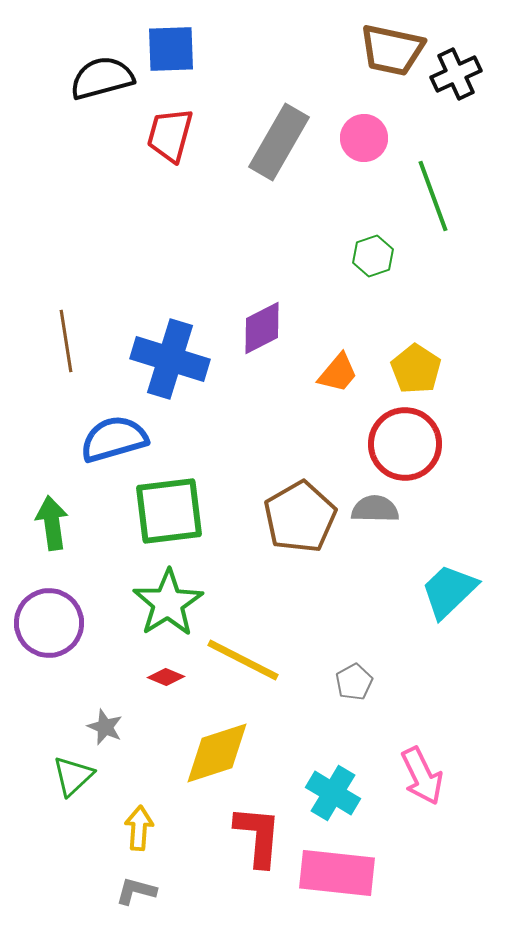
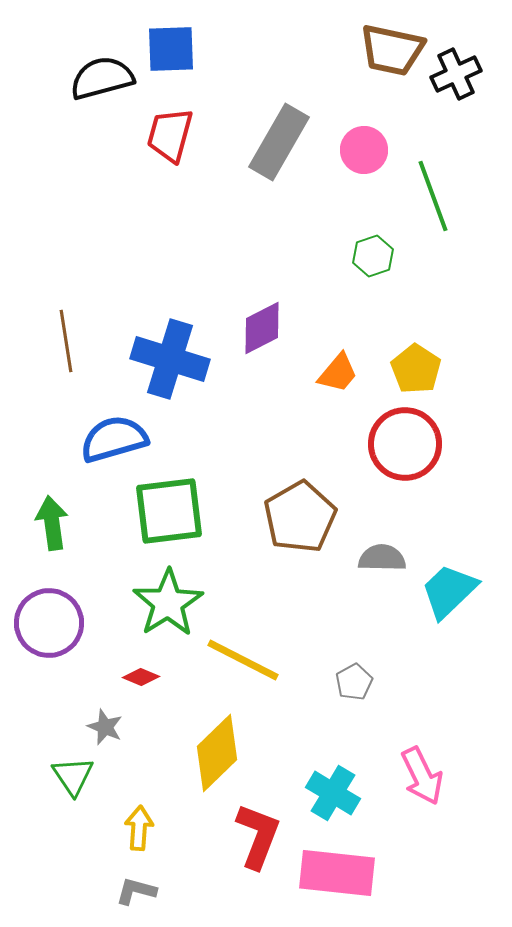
pink circle: moved 12 px down
gray semicircle: moved 7 px right, 49 px down
red diamond: moved 25 px left
yellow diamond: rotated 26 degrees counterclockwise
green triangle: rotated 21 degrees counterclockwise
red L-shape: rotated 16 degrees clockwise
